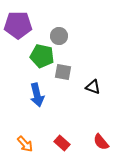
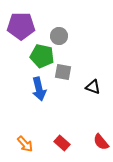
purple pentagon: moved 3 px right, 1 px down
blue arrow: moved 2 px right, 6 px up
